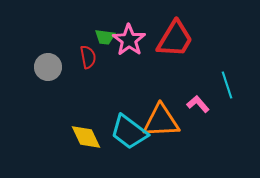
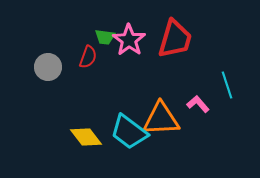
red trapezoid: rotated 15 degrees counterclockwise
red semicircle: rotated 30 degrees clockwise
orange triangle: moved 2 px up
yellow diamond: rotated 12 degrees counterclockwise
